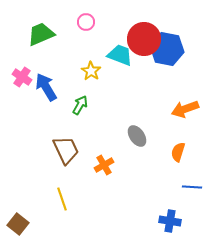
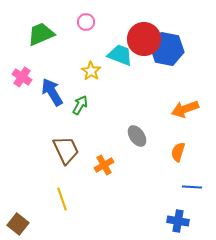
blue arrow: moved 6 px right, 5 px down
blue cross: moved 8 px right
